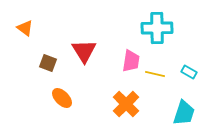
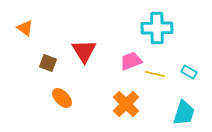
pink trapezoid: rotated 120 degrees counterclockwise
